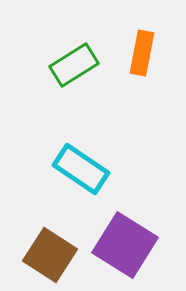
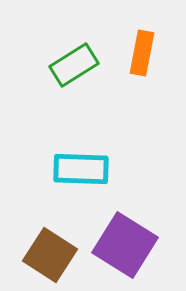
cyan rectangle: rotated 32 degrees counterclockwise
